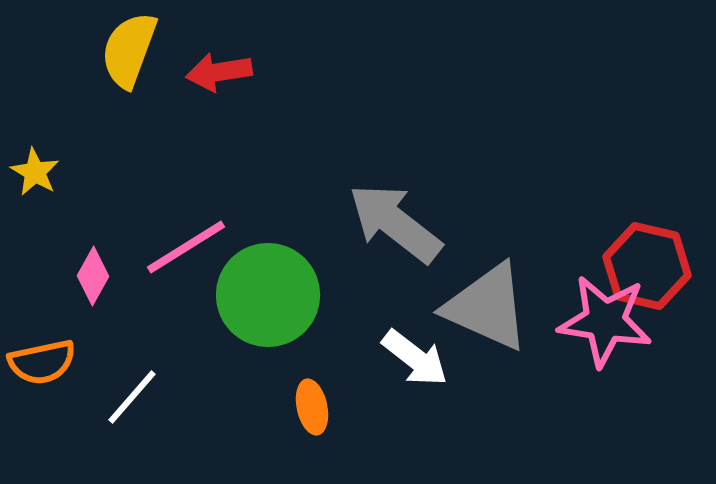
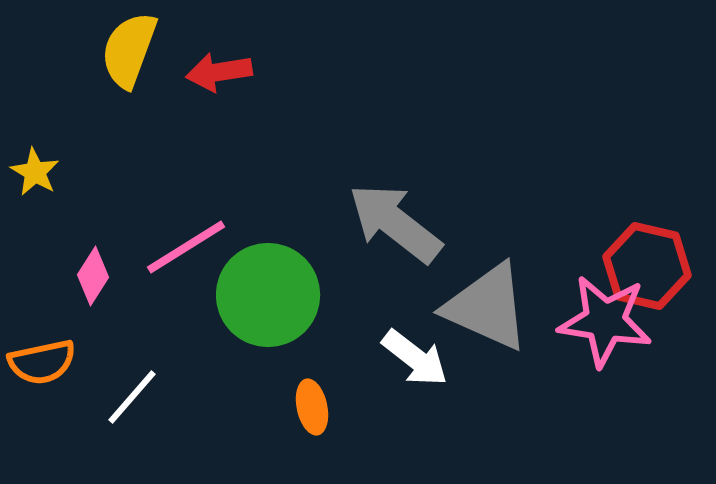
pink diamond: rotated 4 degrees clockwise
